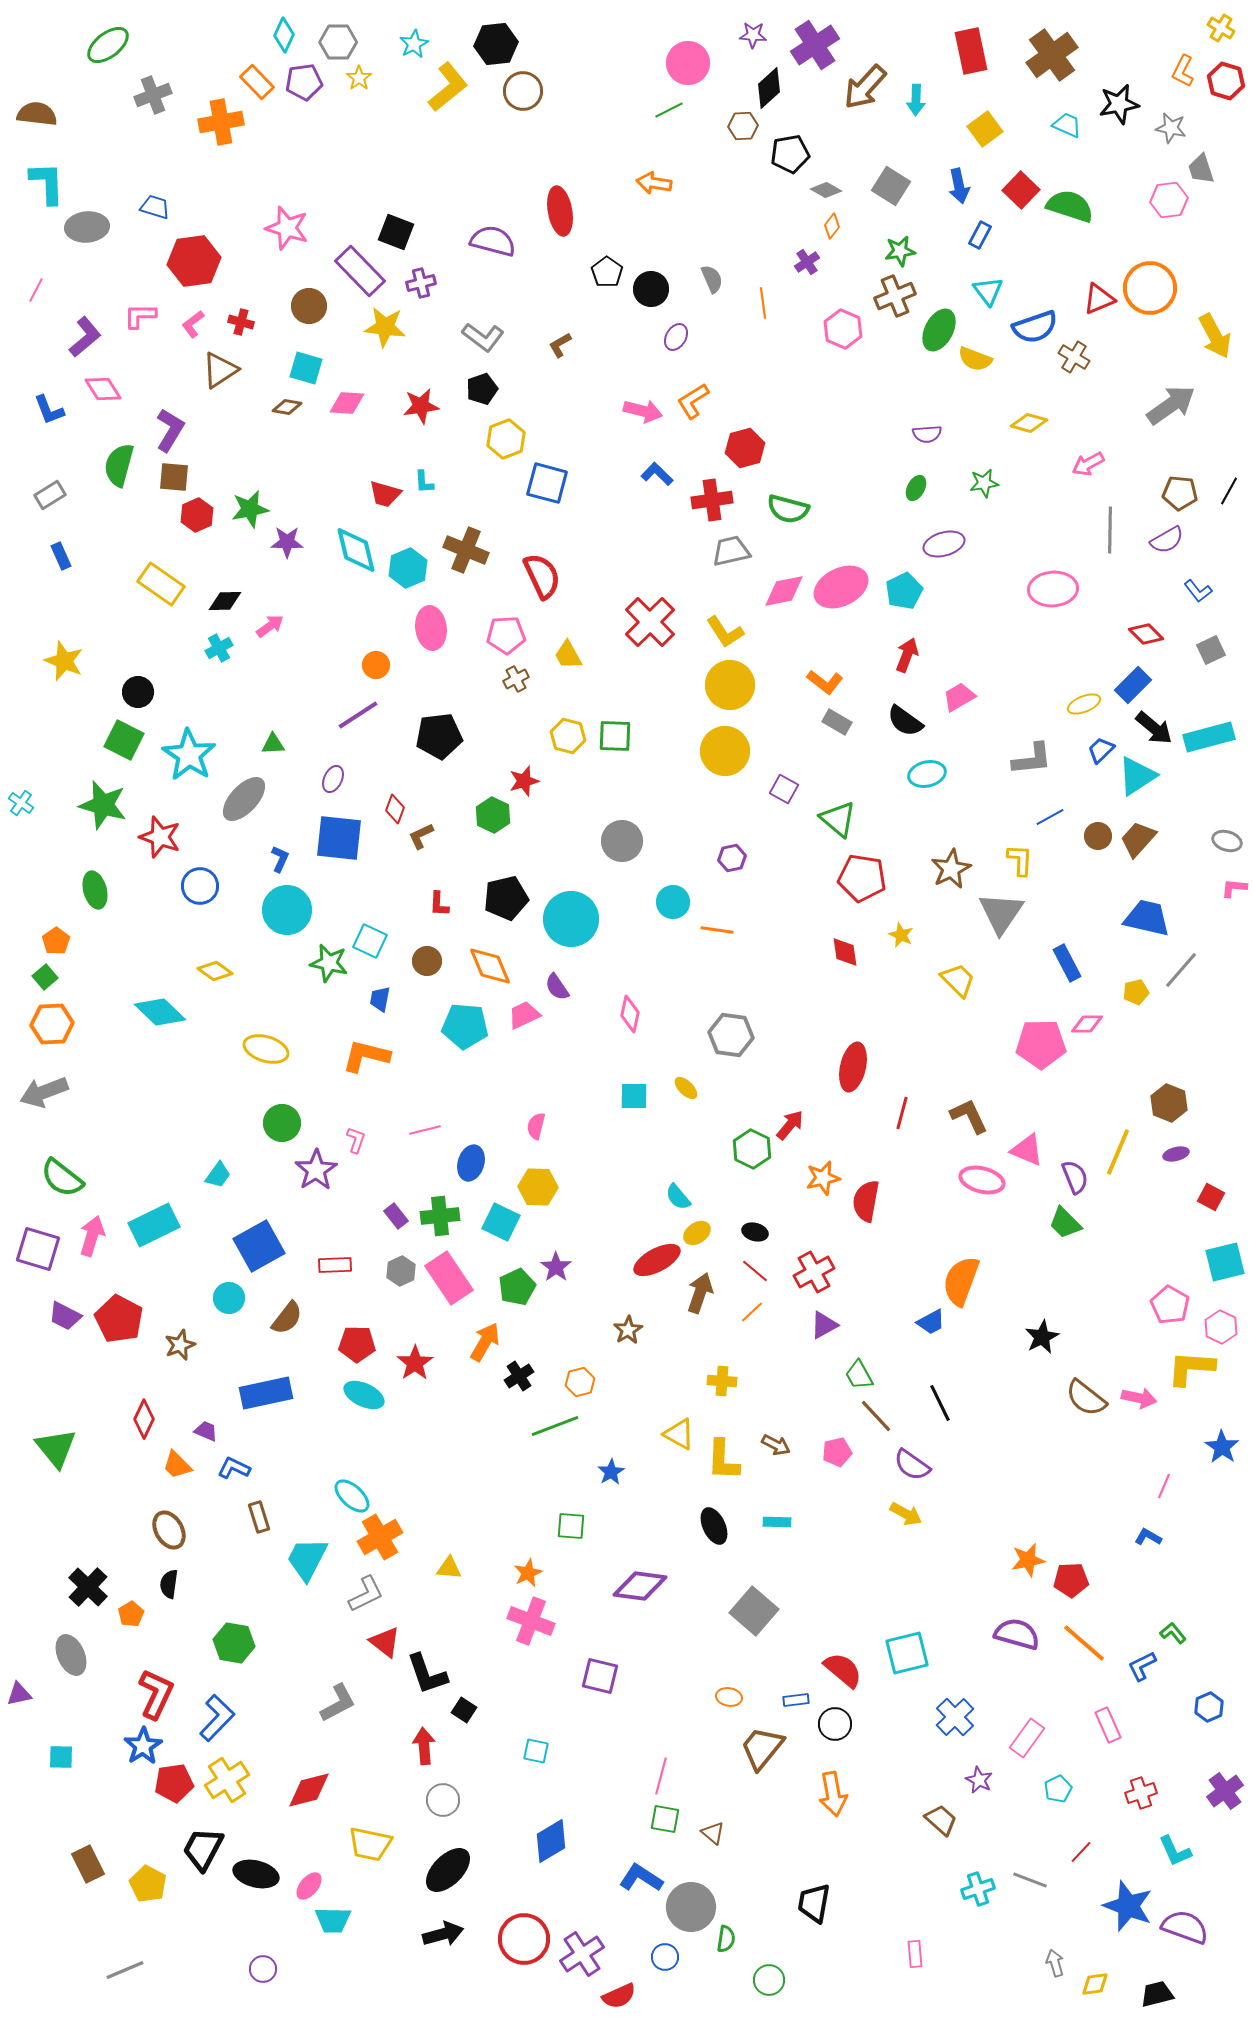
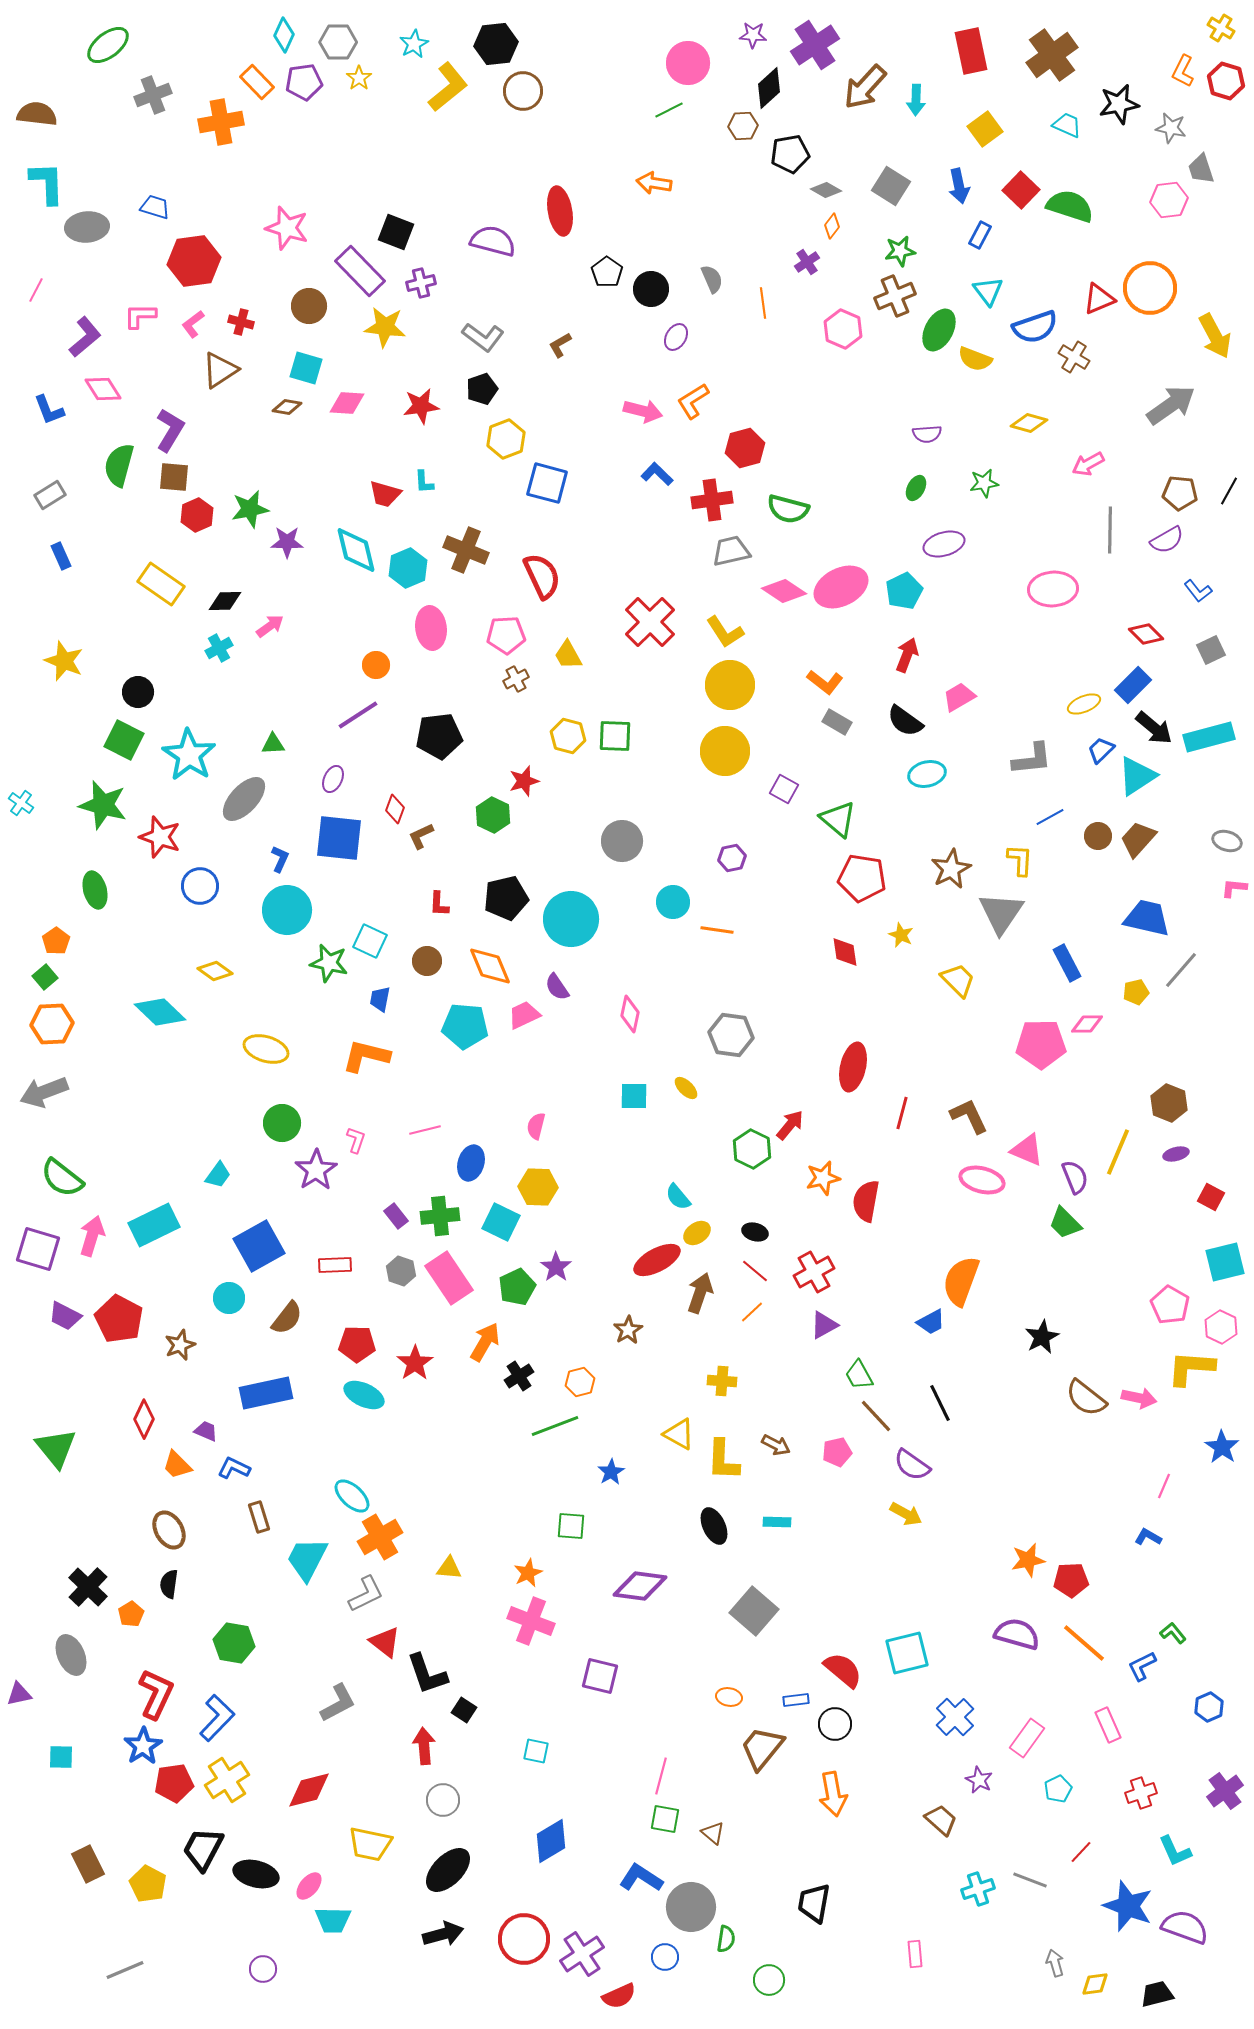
pink diamond at (784, 591): rotated 45 degrees clockwise
gray hexagon at (401, 1271): rotated 16 degrees counterclockwise
